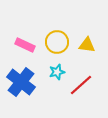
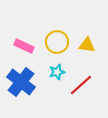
pink rectangle: moved 1 px left, 1 px down
